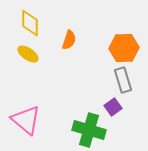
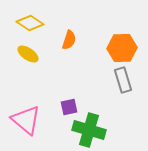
yellow diamond: rotated 56 degrees counterclockwise
orange hexagon: moved 2 px left
purple square: moved 44 px left; rotated 24 degrees clockwise
